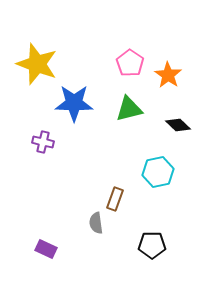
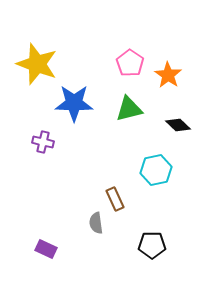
cyan hexagon: moved 2 px left, 2 px up
brown rectangle: rotated 45 degrees counterclockwise
